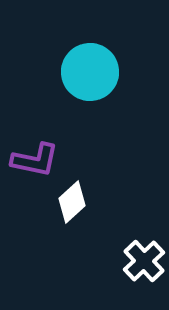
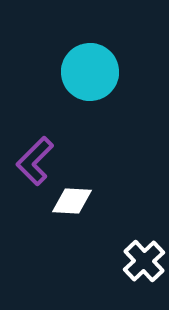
purple L-shape: moved 1 px down; rotated 123 degrees clockwise
white diamond: moved 1 px up; rotated 45 degrees clockwise
